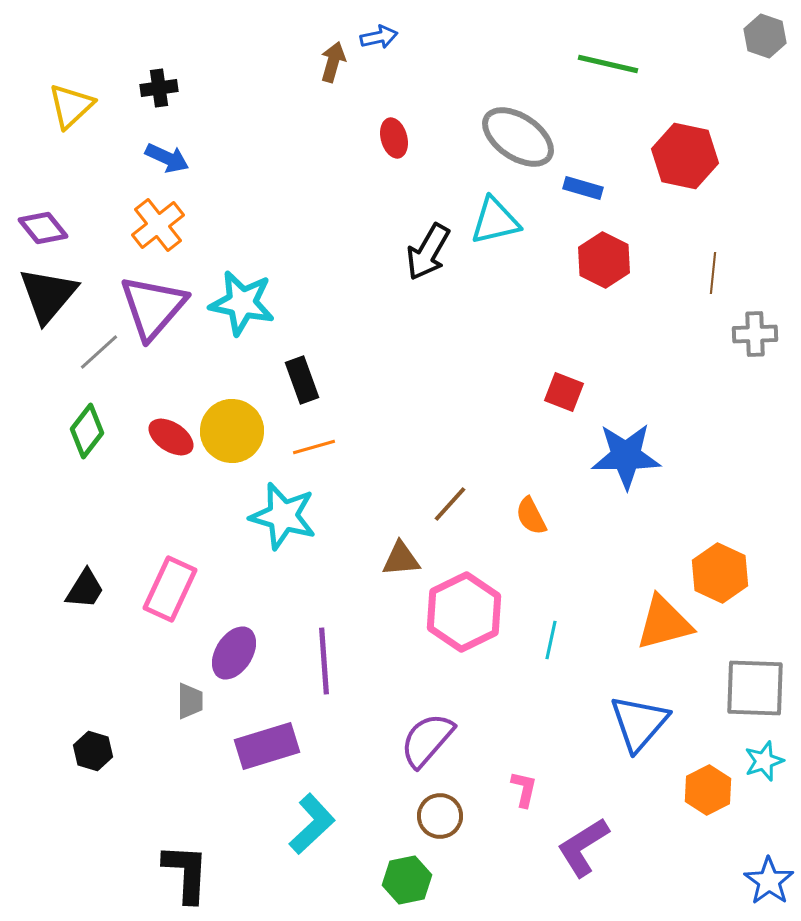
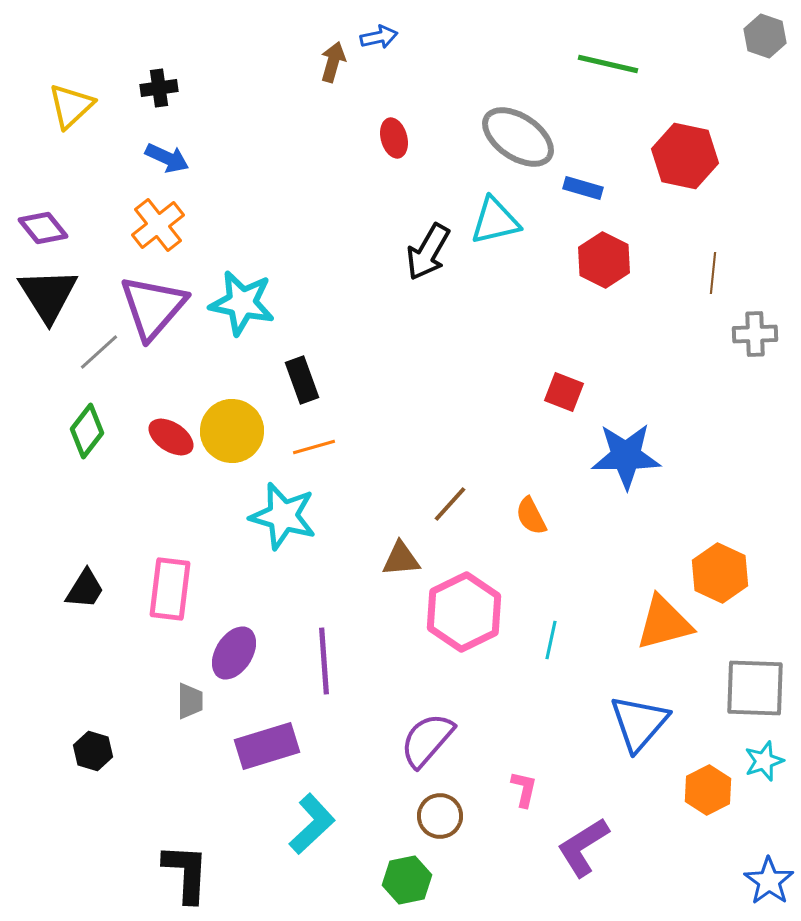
black triangle at (48, 295): rotated 12 degrees counterclockwise
pink rectangle at (170, 589): rotated 18 degrees counterclockwise
